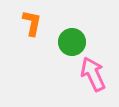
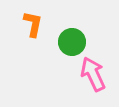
orange L-shape: moved 1 px right, 1 px down
